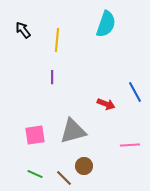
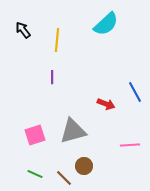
cyan semicircle: rotated 28 degrees clockwise
pink square: rotated 10 degrees counterclockwise
